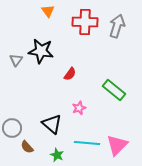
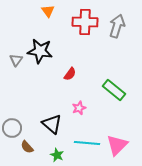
black star: moved 1 px left
